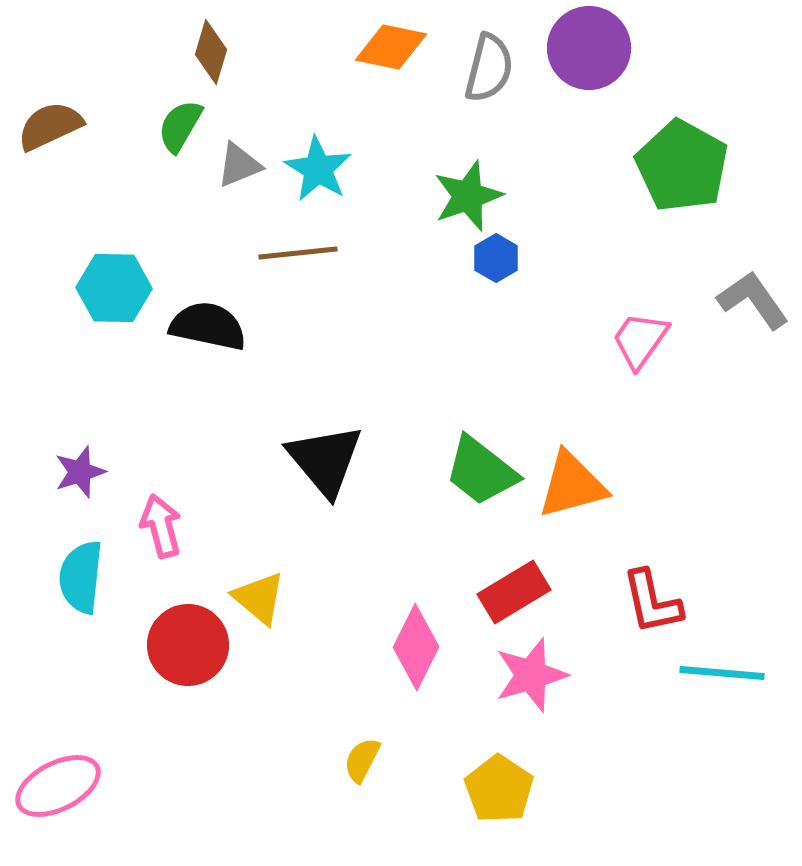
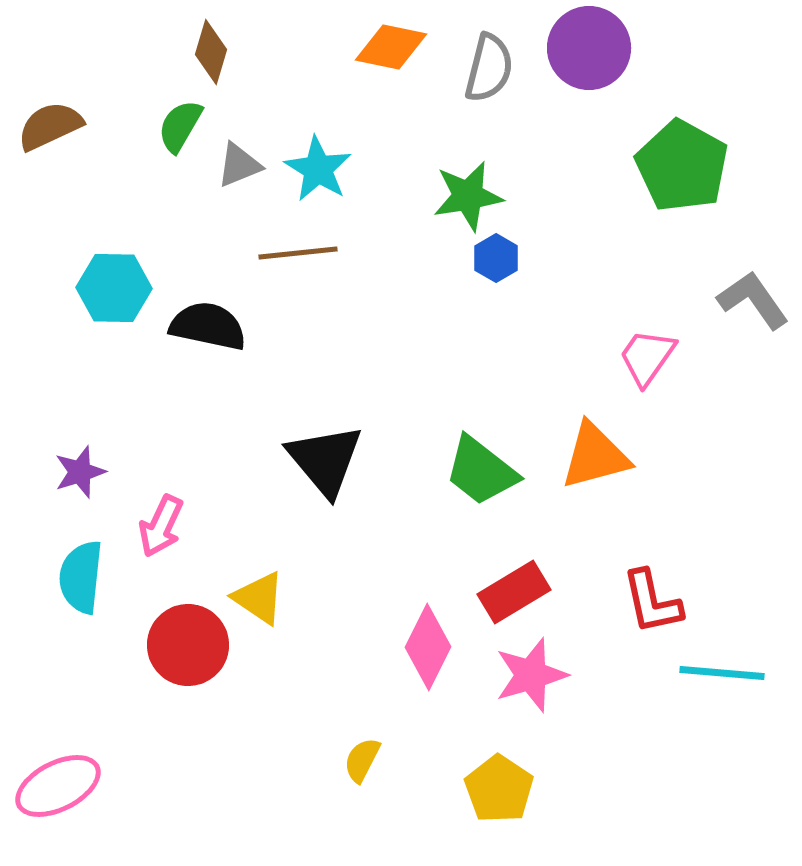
green star: rotated 10 degrees clockwise
pink trapezoid: moved 7 px right, 17 px down
orange triangle: moved 23 px right, 29 px up
pink arrow: rotated 140 degrees counterclockwise
yellow triangle: rotated 6 degrees counterclockwise
pink diamond: moved 12 px right
